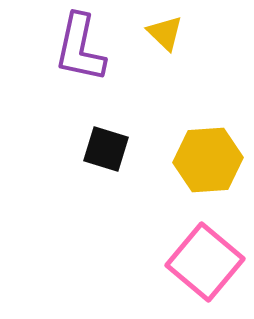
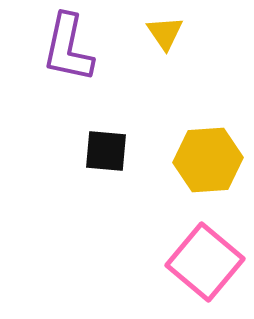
yellow triangle: rotated 12 degrees clockwise
purple L-shape: moved 12 px left
black square: moved 2 px down; rotated 12 degrees counterclockwise
